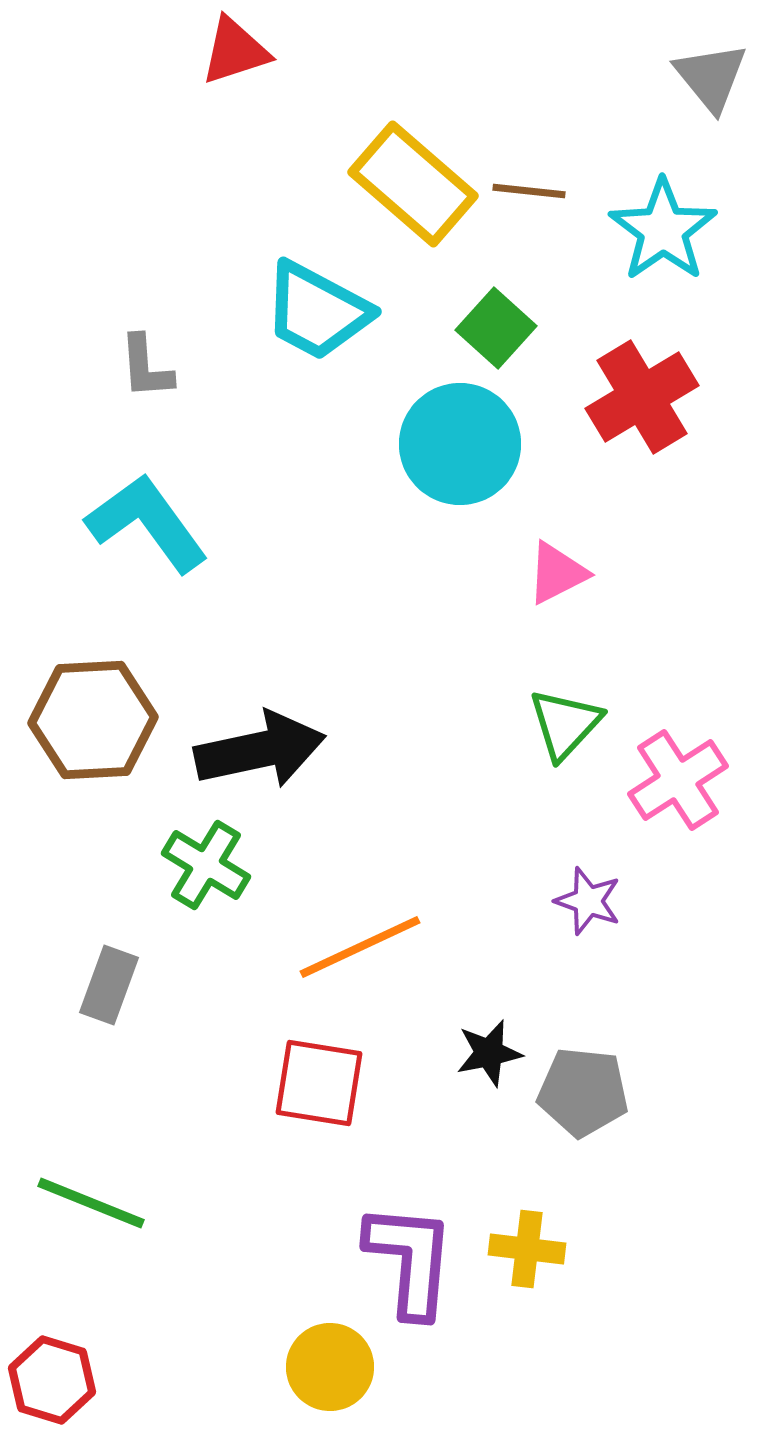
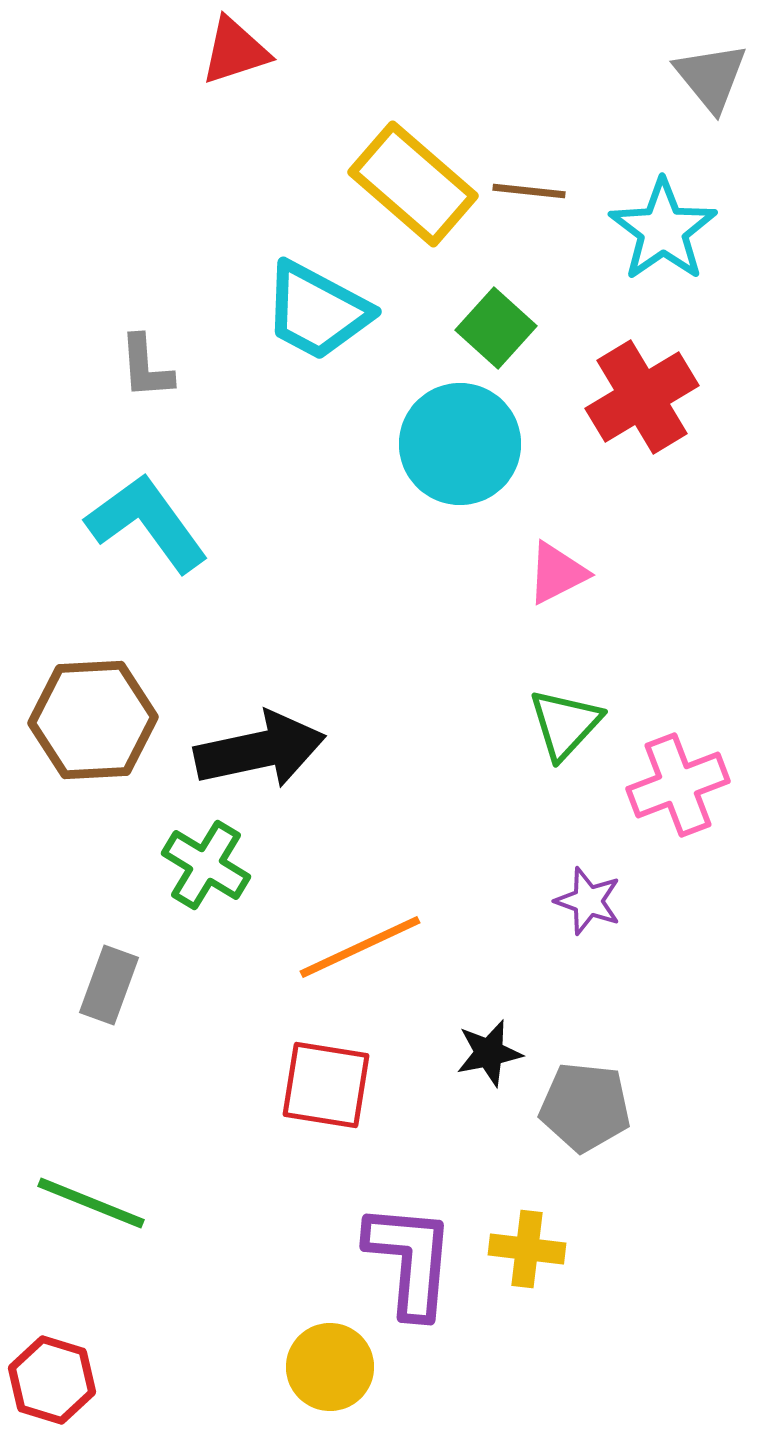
pink cross: moved 5 px down; rotated 12 degrees clockwise
red square: moved 7 px right, 2 px down
gray pentagon: moved 2 px right, 15 px down
